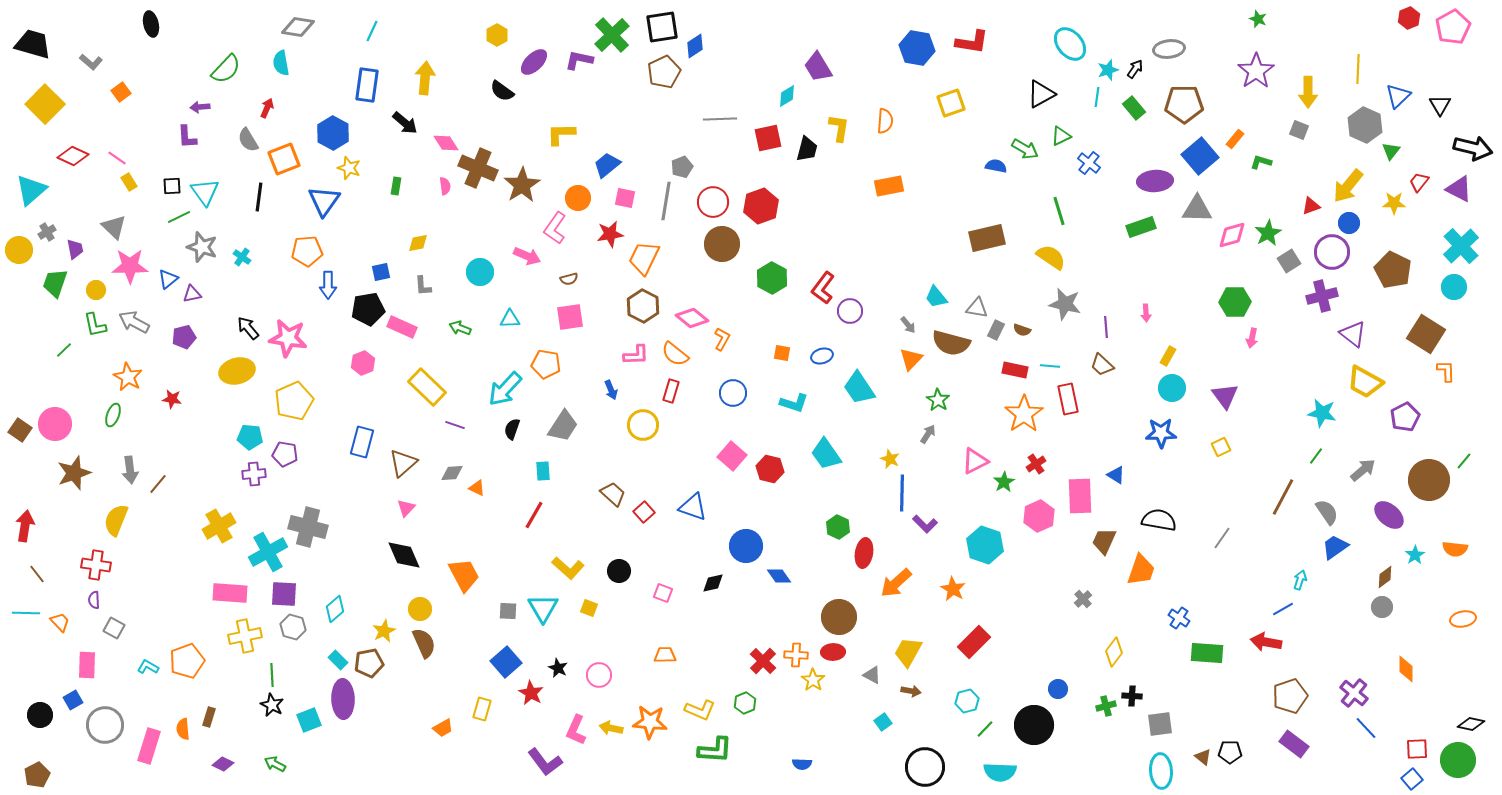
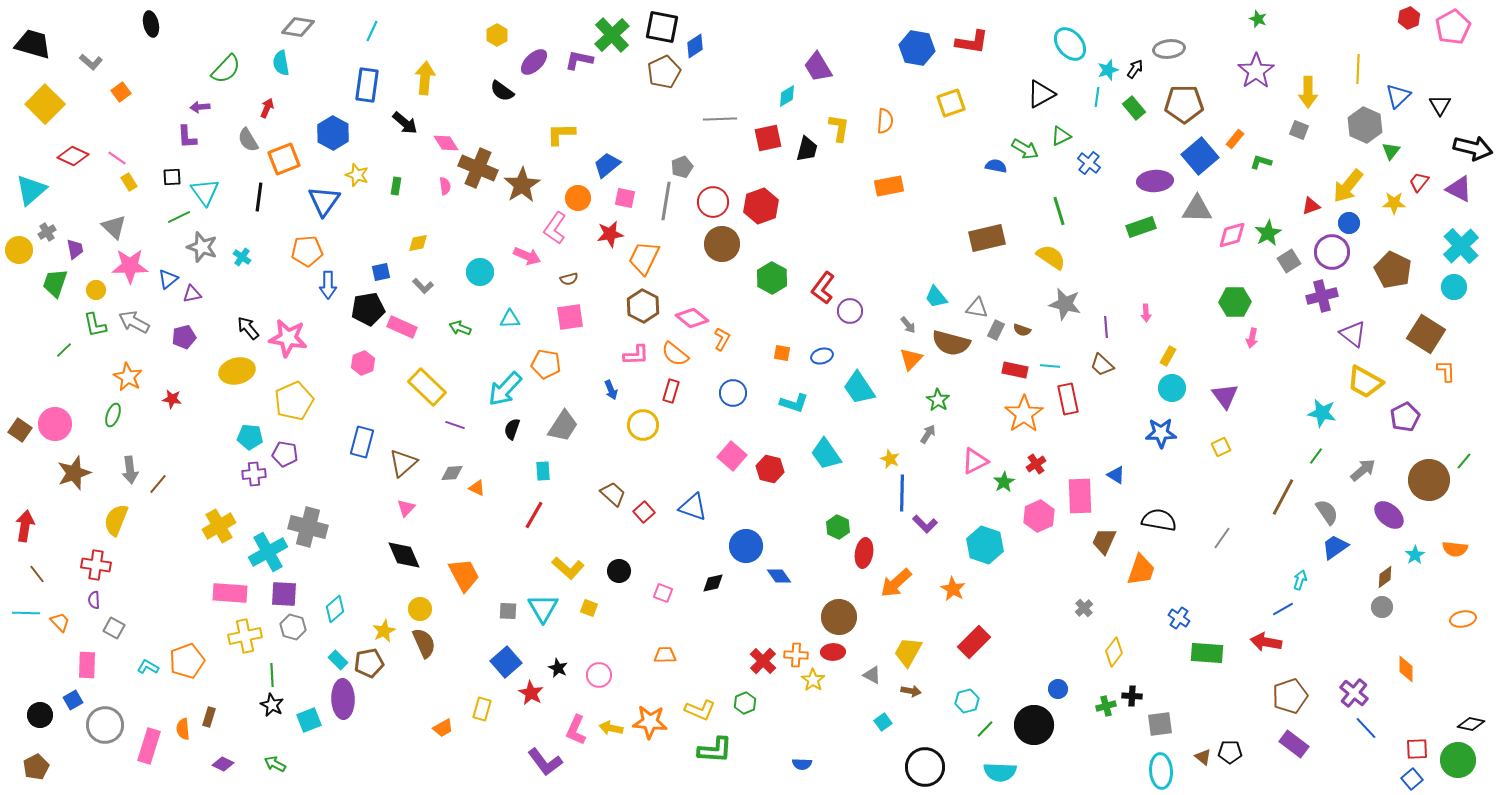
black square at (662, 27): rotated 20 degrees clockwise
yellow star at (349, 168): moved 8 px right, 7 px down
black square at (172, 186): moved 9 px up
gray L-shape at (423, 286): rotated 40 degrees counterclockwise
gray cross at (1083, 599): moved 1 px right, 9 px down
brown pentagon at (37, 775): moved 1 px left, 8 px up
